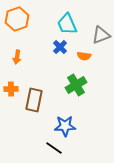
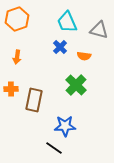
cyan trapezoid: moved 2 px up
gray triangle: moved 2 px left, 5 px up; rotated 36 degrees clockwise
green cross: rotated 15 degrees counterclockwise
